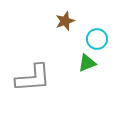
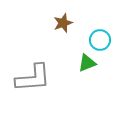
brown star: moved 2 px left, 2 px down
cyan circle: moved 3 px right, 1 px down
